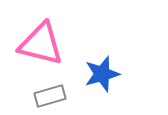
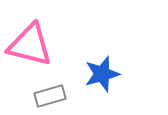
pink triangle: moved 11 px left, 1 px down
